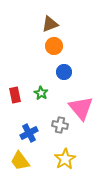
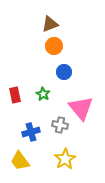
green star: moved 2 px right, 1 px down
blue cross: moved 2 px right, 1 px up; rotated 12 degrees clockwise
